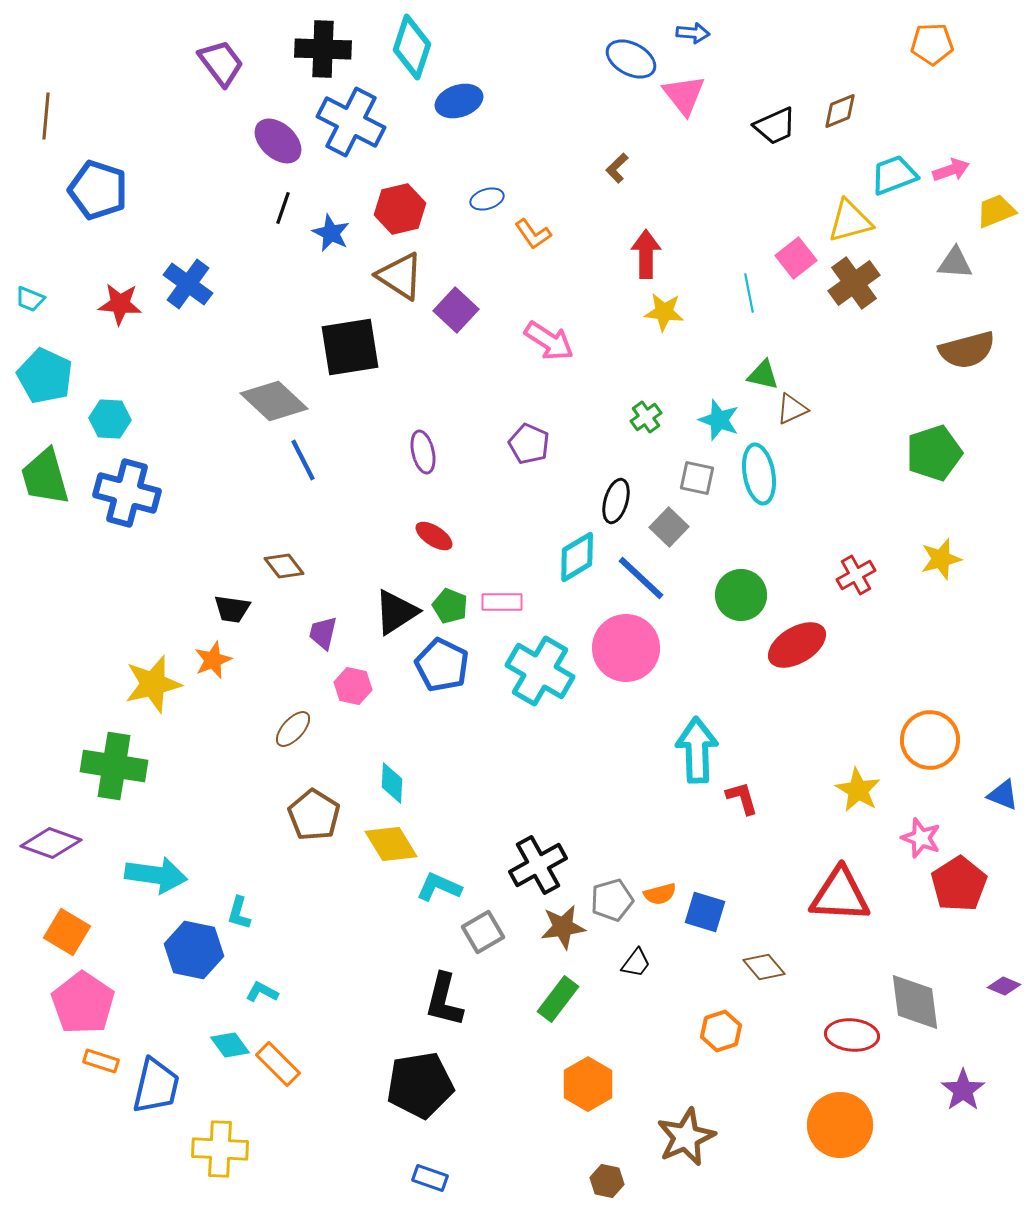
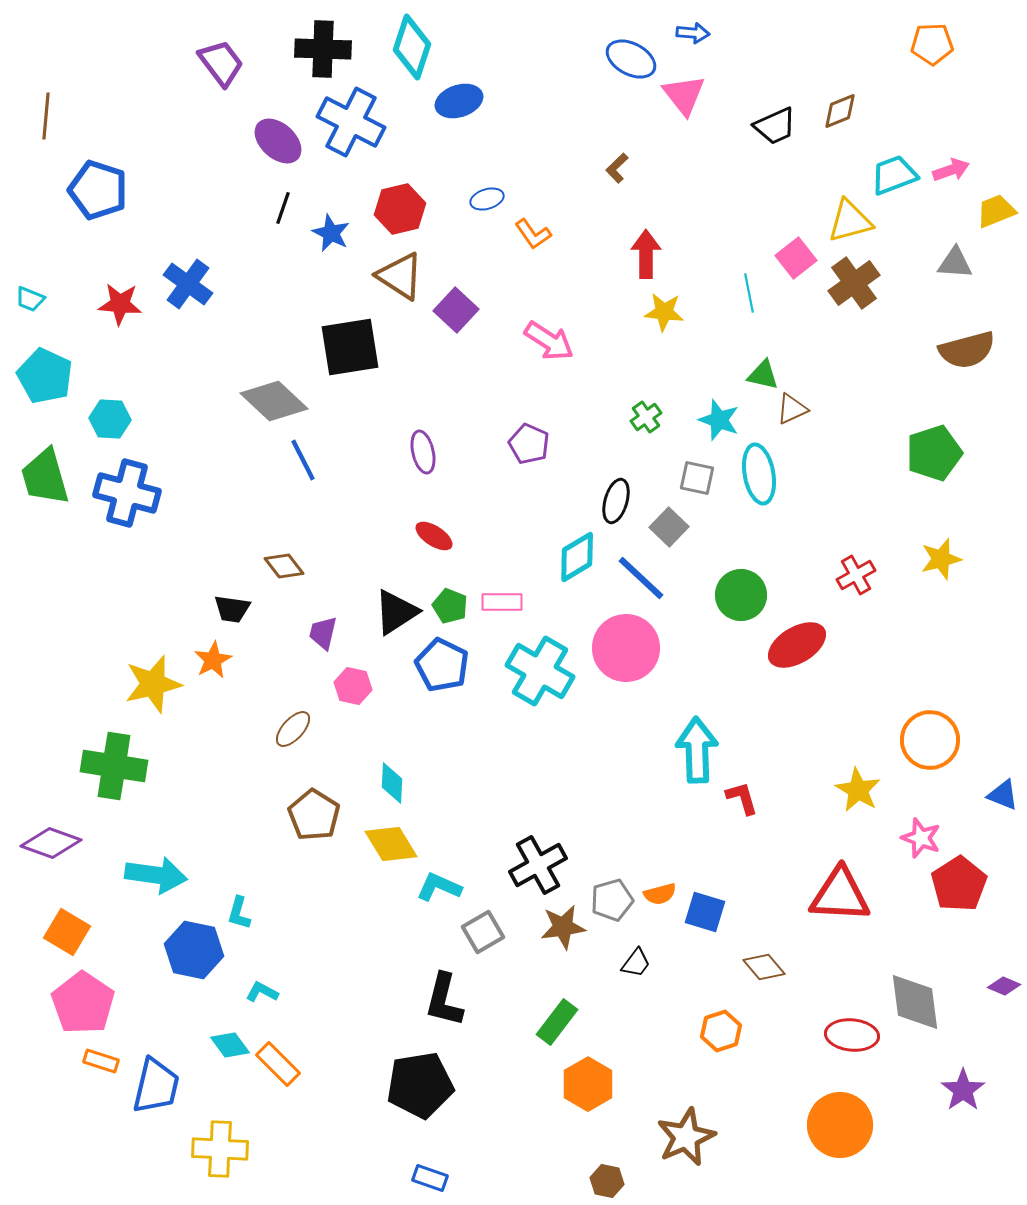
orange star at (213, 660): rotated 6 degrees counterclockwise
green rectangle at (558, 999): moved 1 px left, 23 px down
